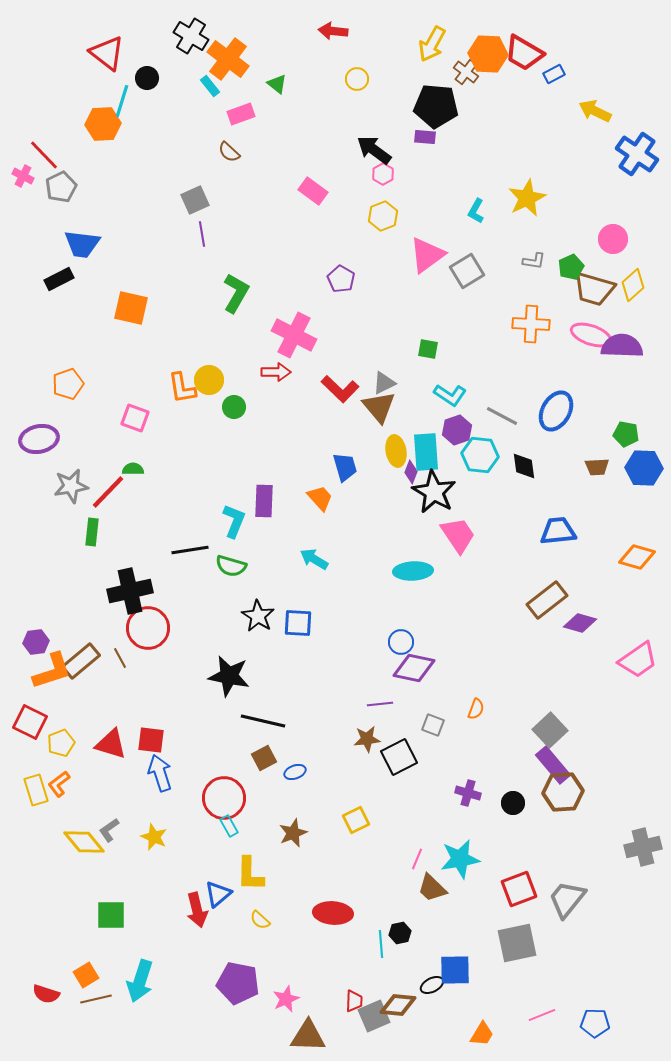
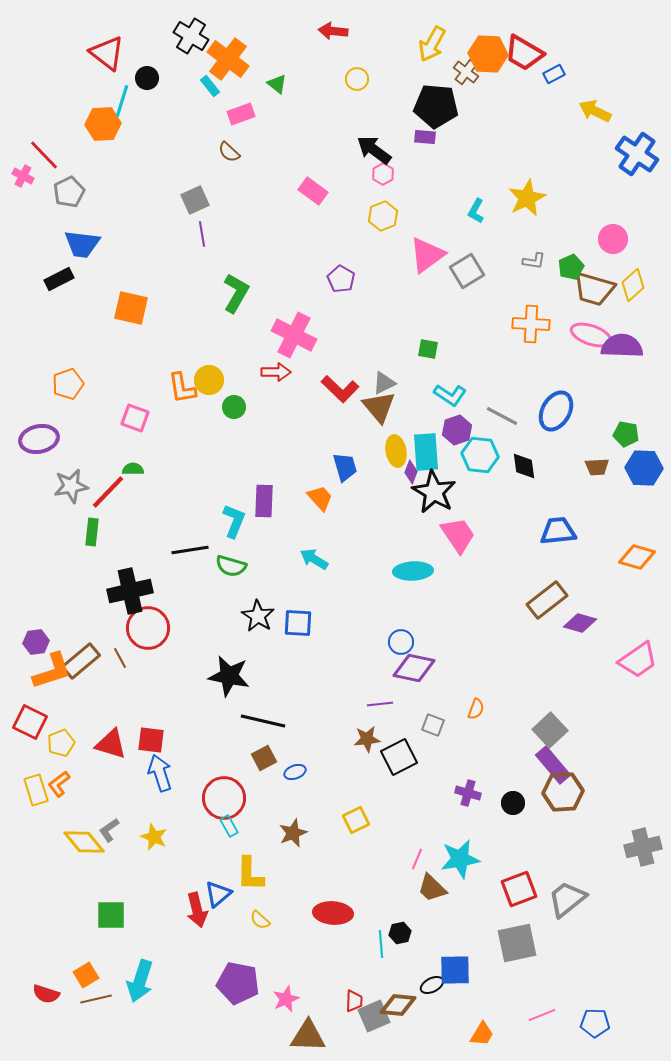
gray pentagon at (61, 187): moved 8 px right, 5 px down
gray trapezoid at (567, 899): rotated 12 degrees clockwise
